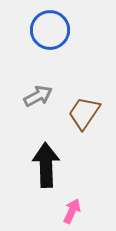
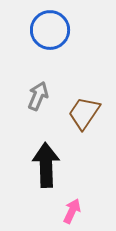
gray arrow: rotated 40 degrees counterclockwise
